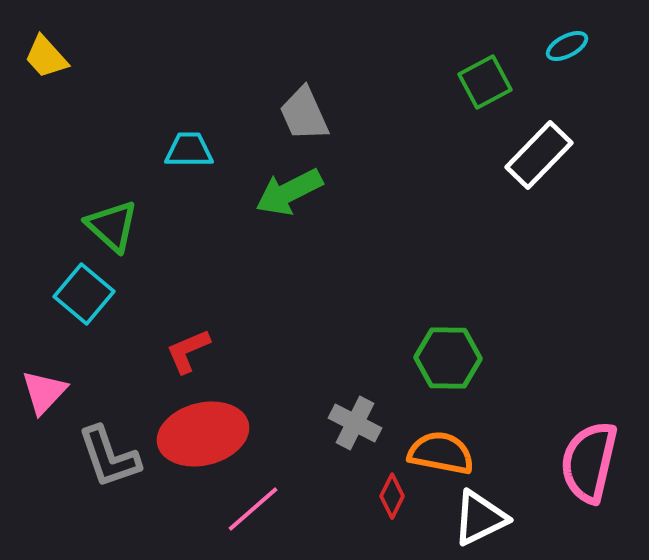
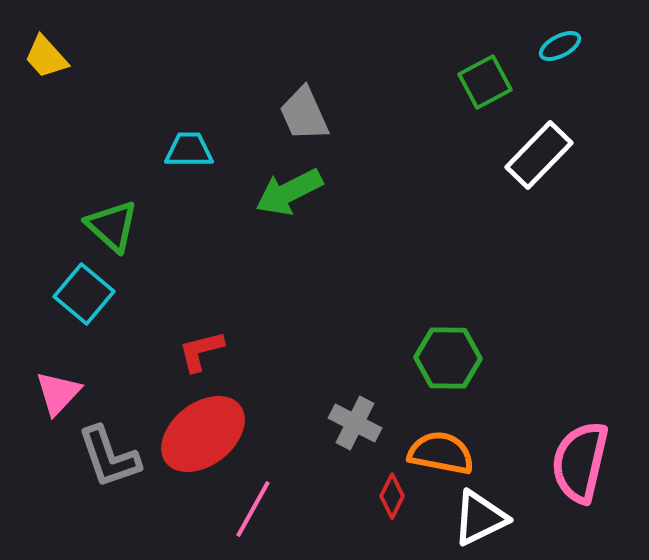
cyan ellipse: moved 7 px left
red L-shape: moved 13 px right; rotated 9 degrees clockwise
pink triangle: moved 14 px right, 1 px down
red ellipse: rotated 24 degrees counterclockwise
pink semicircle: moved 9 px left
pink line: rotated 20 degrees counterclockwise
